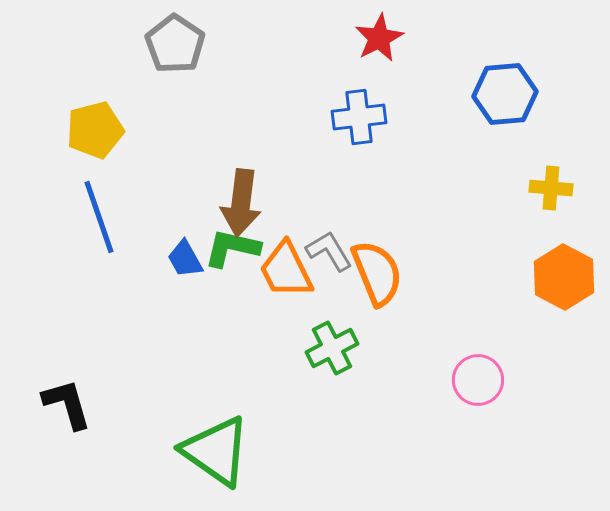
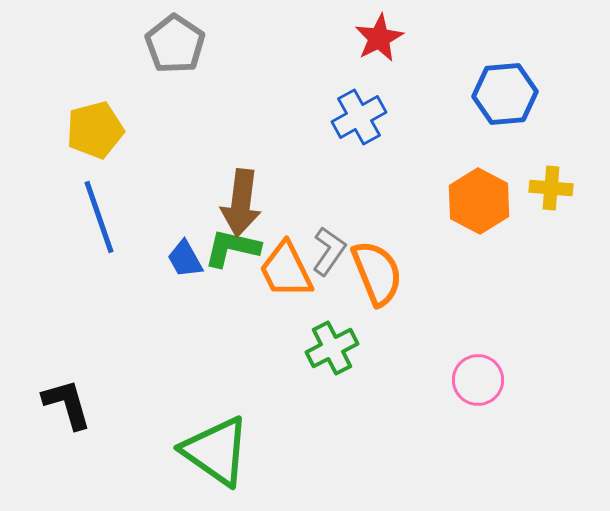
blue cross: rotated 22 degrees counterclockwise
gray L-shape: rotated 66 degrees clockwise
orange hexagon: moved 85 px left, 76 px up
